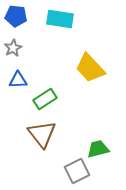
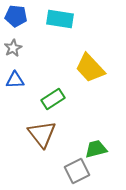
blue triangle: moved 3 px left
green rectangle: moved 8 px right
green trapezoid: moved 2 px left
